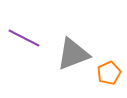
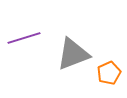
purple line: rotated 44 degrees counterclockwise
